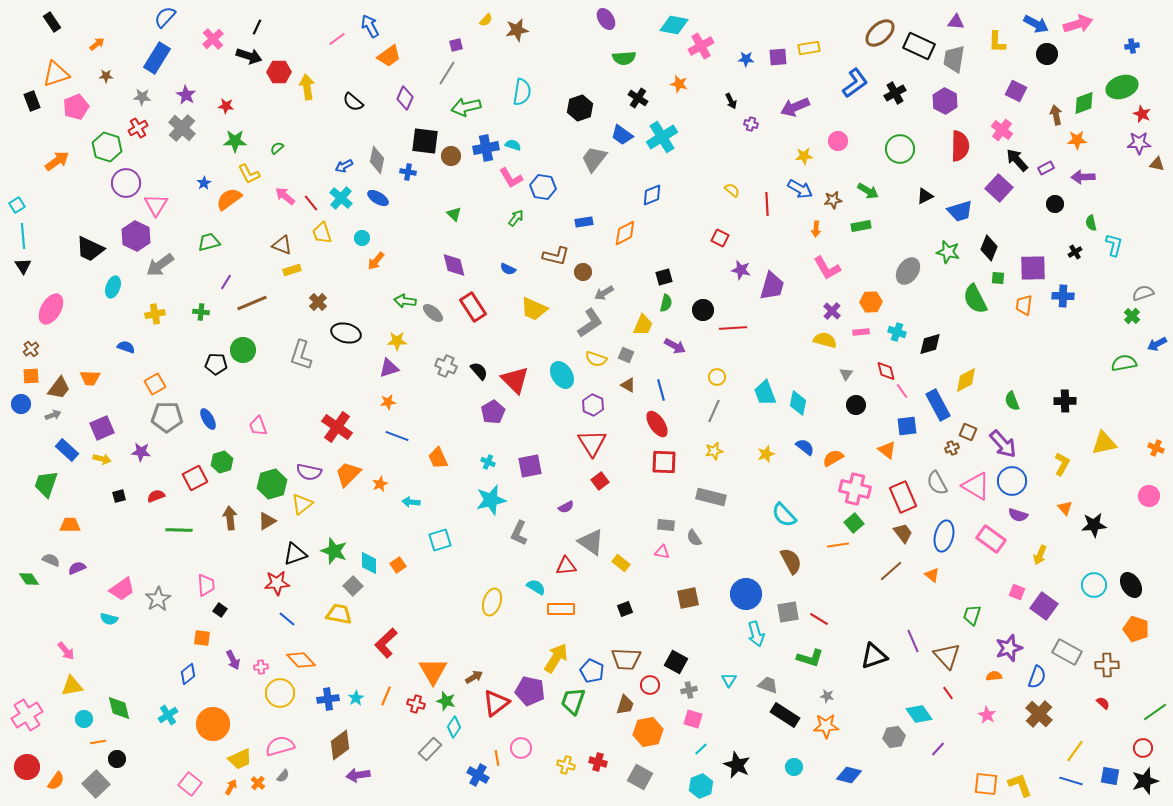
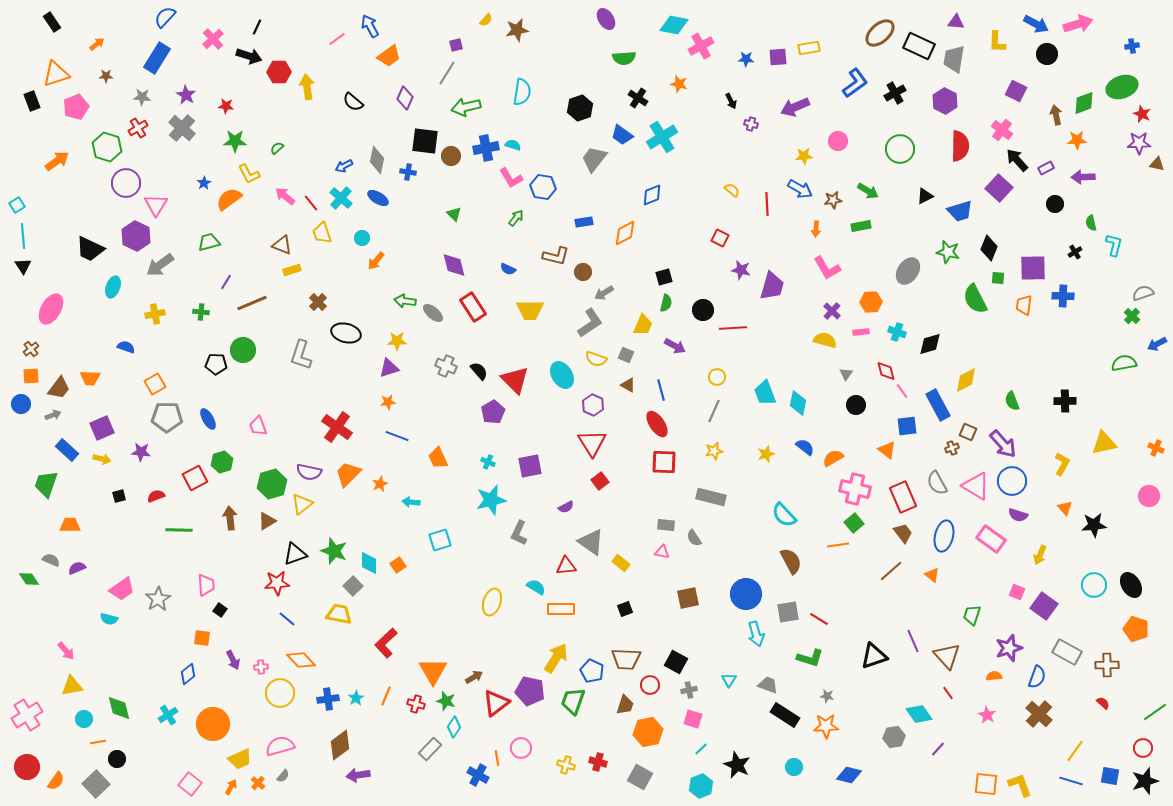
yellow trapezoid at (534, 309): moved 4 px left, 1 px down; rotated 24 degrees counterclockwise
